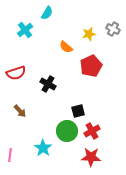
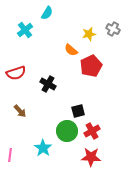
orange semicircle: moved 5 px right, 3 px down
